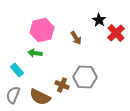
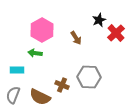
black star: rotated 16 degrees clockwise
pink hexagon: rotated 15 degrees counterclockwise
cyan rectangle: rotated 48 degrees counterclockwise
gray hexagon: moved 4 px right
